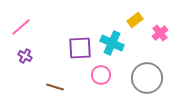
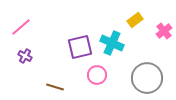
pink cross: moved 4 px right, 2 px up
purple square: moved 1 px up; rotated 10 degrees counterclockwise
pink circle: moved 4 px left
